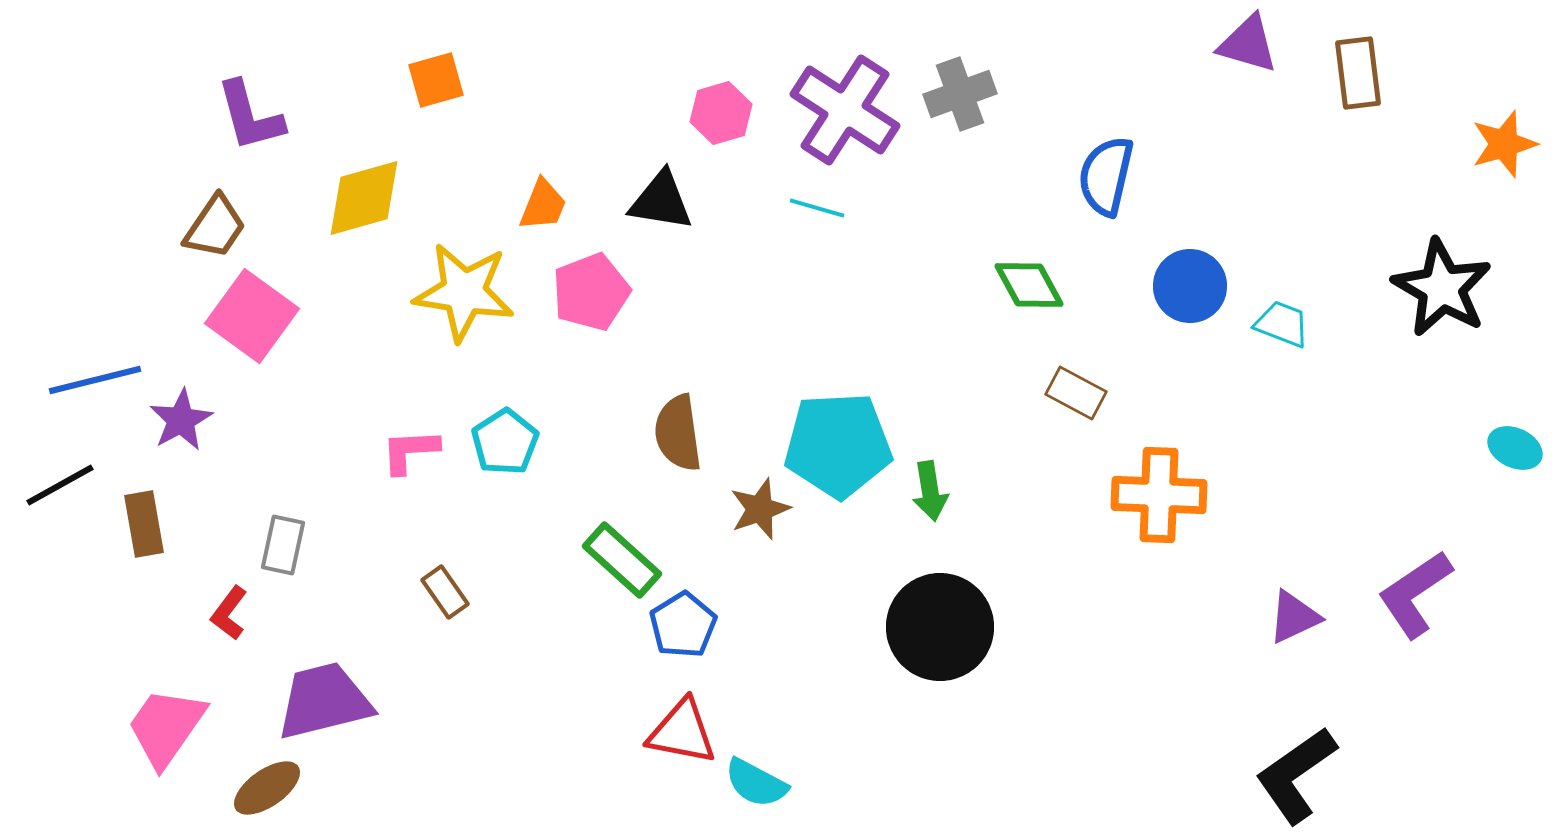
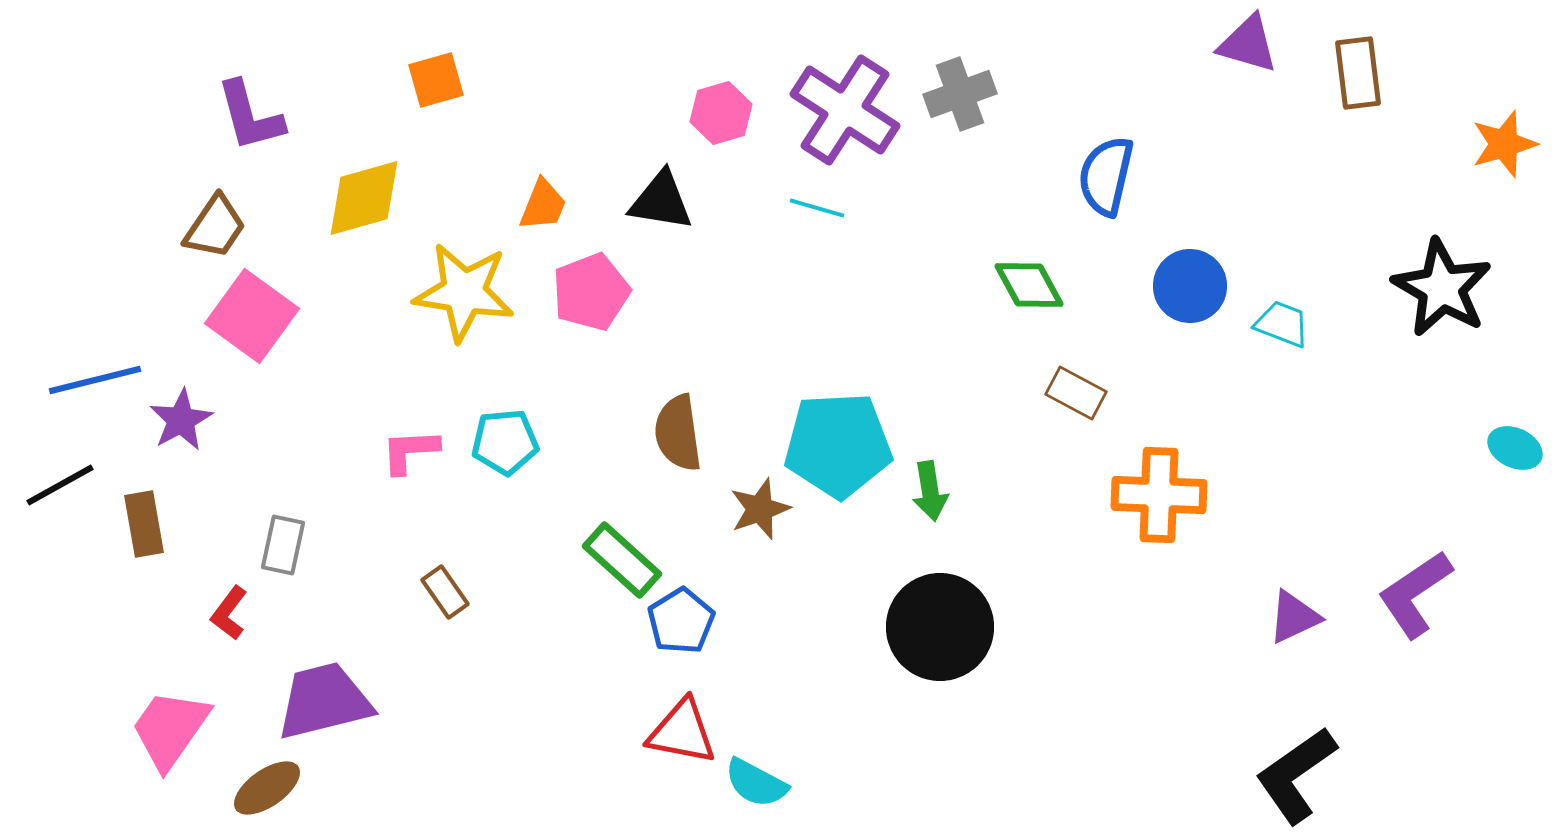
cyan pentagon at (505, 442): rotated 28 degrees clockwise
blue pentagon at (683, 625): moved 2 px left, 4 px up
pink trapezoid at (166, 727): moved 4 px right, 2 px down
